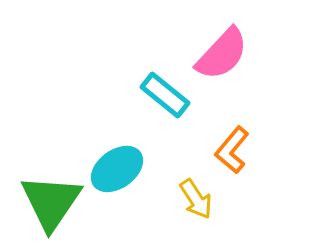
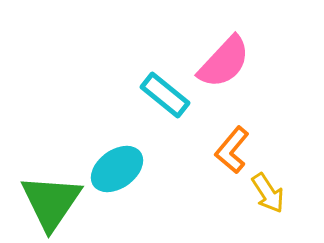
pink semicircle: moved 2 px right, 8 px down
yellow arrow: moved 72 px right, 6 px up
